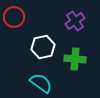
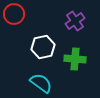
red circle: moved 3 px up
